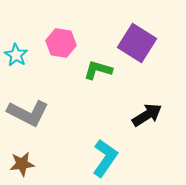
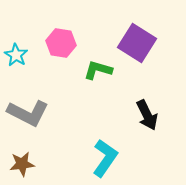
black arrow: rotated 96 degrees clockwise
